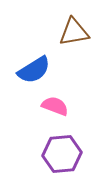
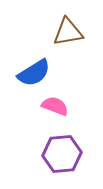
brown triangle: moved 6 px left
blue semicircle: moved 3 px down
